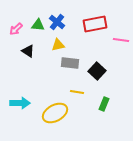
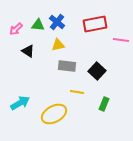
gray rectangle: moved 3 px left, 3 px down
cyan arrow: rotated 30 degrees counterclockwise
yellow ellipse: moved 1 px left, 1 px down
